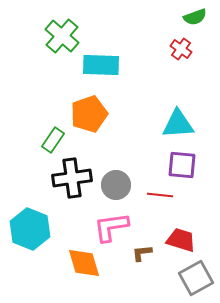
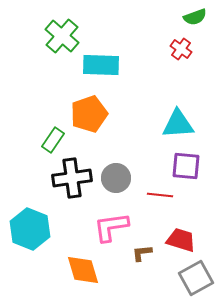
purple square: moved 4 px right, 1 px down
gray circle: moved 7 px up
orange diamond: moved 1 px left, 7 px down
